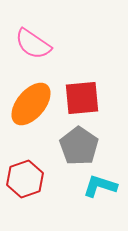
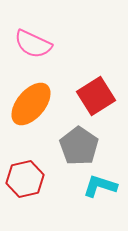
pink semicircle: rotated 9 degrees counterclockwise
red square: moved 14 px right, 2 px up; rotated 27 degrees counterclockwise
red hexagon: rotated 6 degrees clockwise
